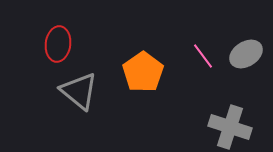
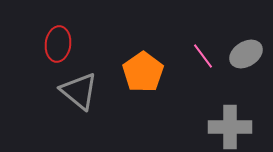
gray cross: rotated 18 degrees counterclockwise
